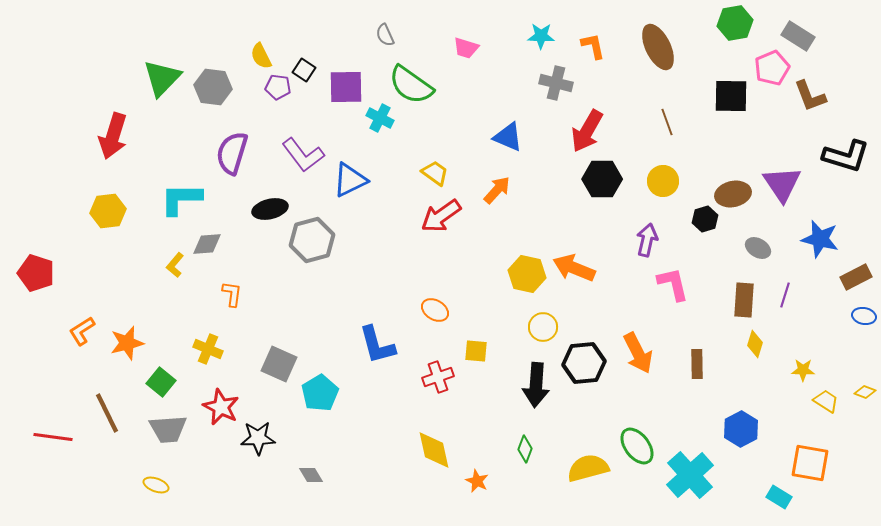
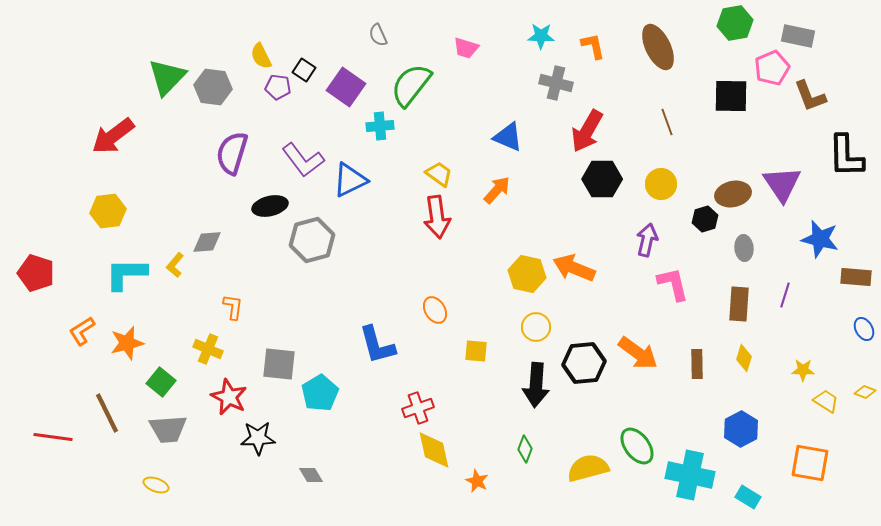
gray semicircle at (385, 35): moved 7 px left
gray rectangle at (798, 36): rotated 20 degrees counterclockwise
green triangle at (162, 78): moved 5 px right, 1 px up
green semicircle at (411, 85): rotated 93 degrees clockwise
purple square at (346, 87): rotated 36 degrees clockwise
cyan cross at (380, 118): moved 8 px down; rotated 32 degrees counterclockwise
red arrow at (113, 136): rotated 36 degrees clockwise
purple L-shape at (303, 155): moved 5 px down
black L-shape at (846, 156): rotated 72 degrees clockwise
yellow trapezoid at (435, 173): moved 4 px right, 1 px down
yellow circle at (663, 181): moved 2 px left, 3 px down
cyan L-shape at (181, 199): moved 55 px left, 75 px down
black ellipse at (270, 209): moved 3 px up
red arrow at (441, 216): moved 4 px left, 1 px down; rotated 63 degrees counterclockwise
gray diamond at (207, 244): moved 2 px up
gray ellipse at (758, 248): moved 14 px left; rotated 55 degrees clockwise
brown rectangle at (856, 277): rotated 32 degrees clockwise
orange L-shape at (232, 294): moved 1 px right, 13 px down
brown rectangle at (744, 300): moved 5 px left, 4 px down
orange ellipse at (435, 310): rotated 28 degrees clockwise
blue ellipse at (864, 316): moved 13 px down; rotated 50 degrees clockwise
yellow circle at (543, 327): moved 7 px left
yellow diamond at (755, 344): moved 11 px left, 14 px down
orange arrow at (638, 353): rotated 27 degrees counterclockwise
gray square at (279, 364): rotated 18 degrees counterclockwise
red cross at (438, 377): moved 20 px left, 31 px down
red star at (221, 407): moved 8 px right, 10 px up
cyan cross at (690, 475): rotated 36 degrees counterclockwise
cyan rectangle at (779, 497): moved 31 px left
